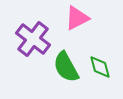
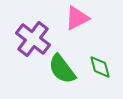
green semicircle: moved 4 px left, 2 px down; rotated 8 degrees counterclockwise
